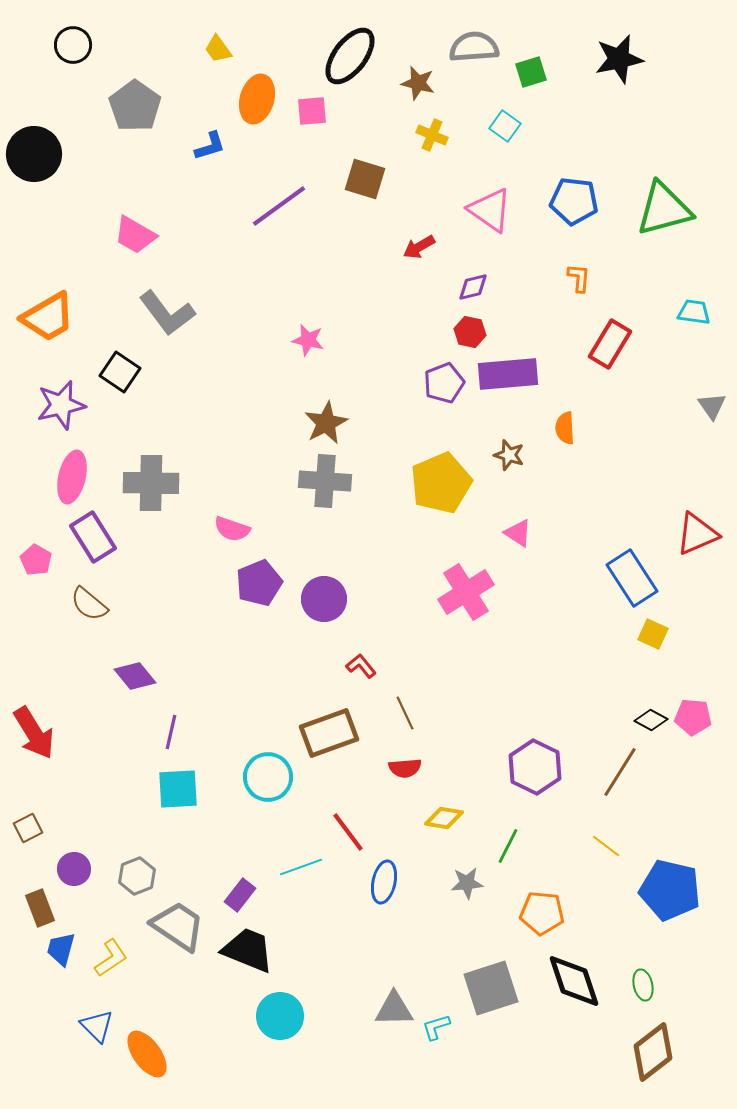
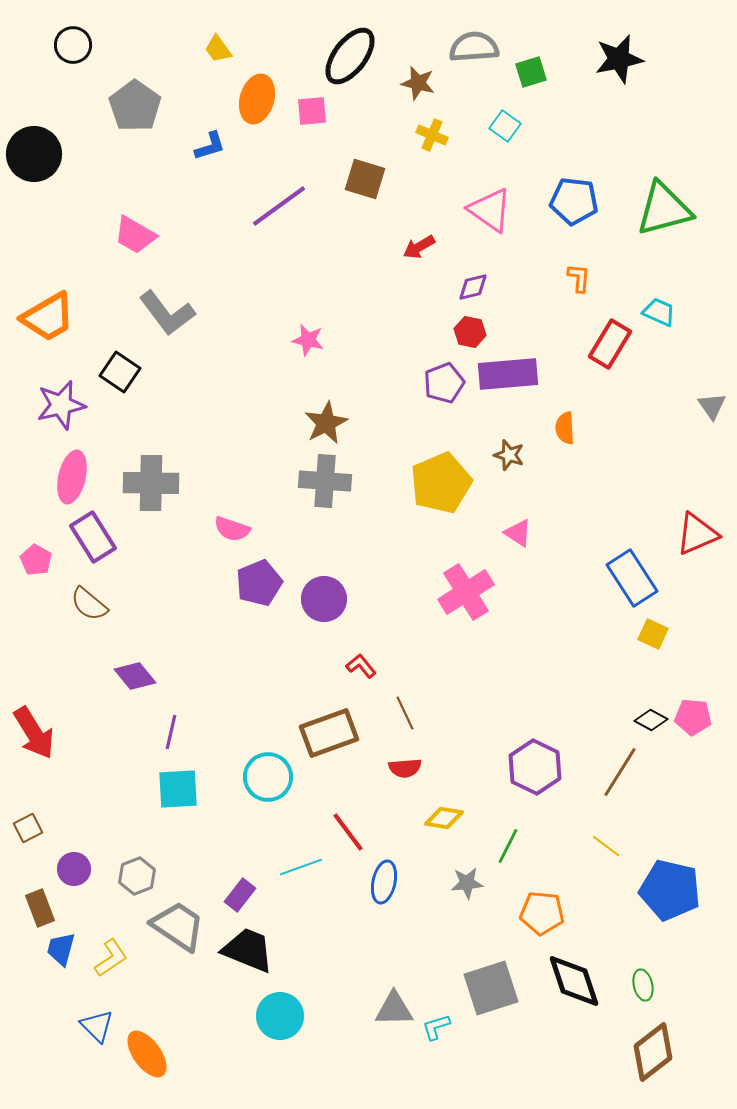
cyan trapezoid at (694, 312): moved 35 px left; rotated 16 degrees clockwise
